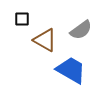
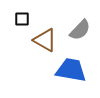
gray semicircle: moved 1 px left; rotated 10 degrees counterclockwise
blue trapezoid: rotated 20 degrees counterclockwise
